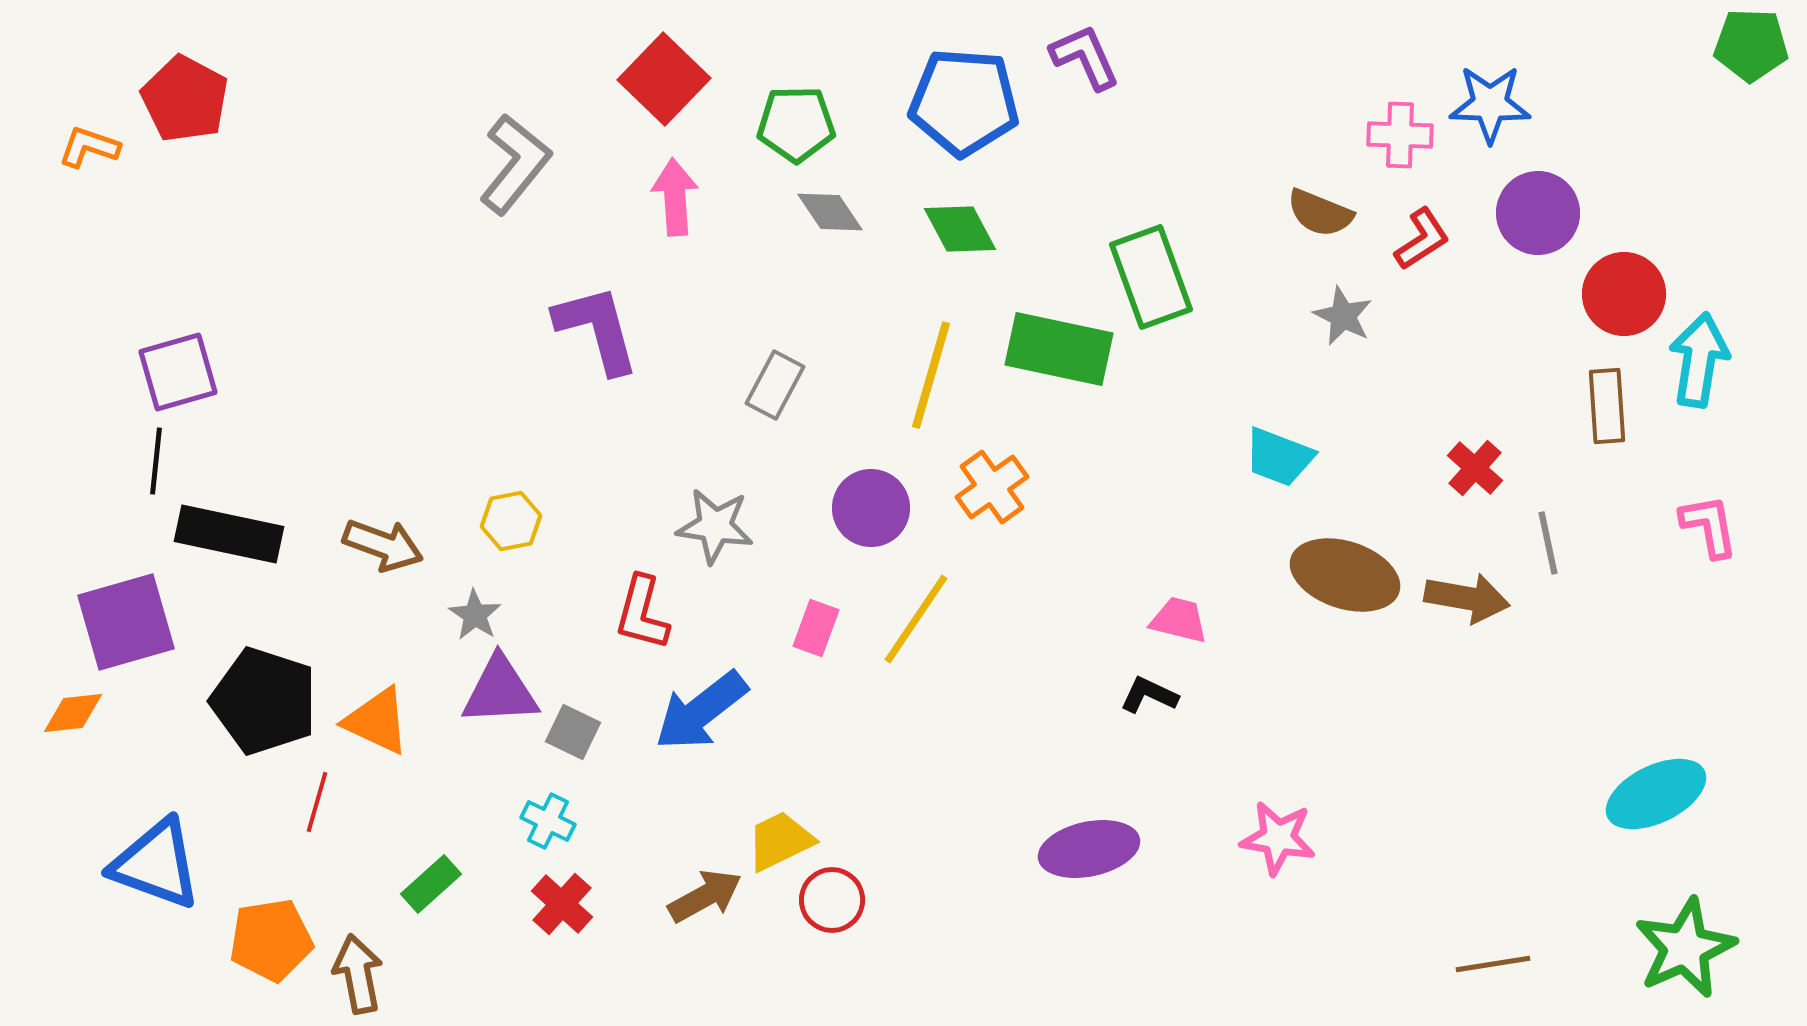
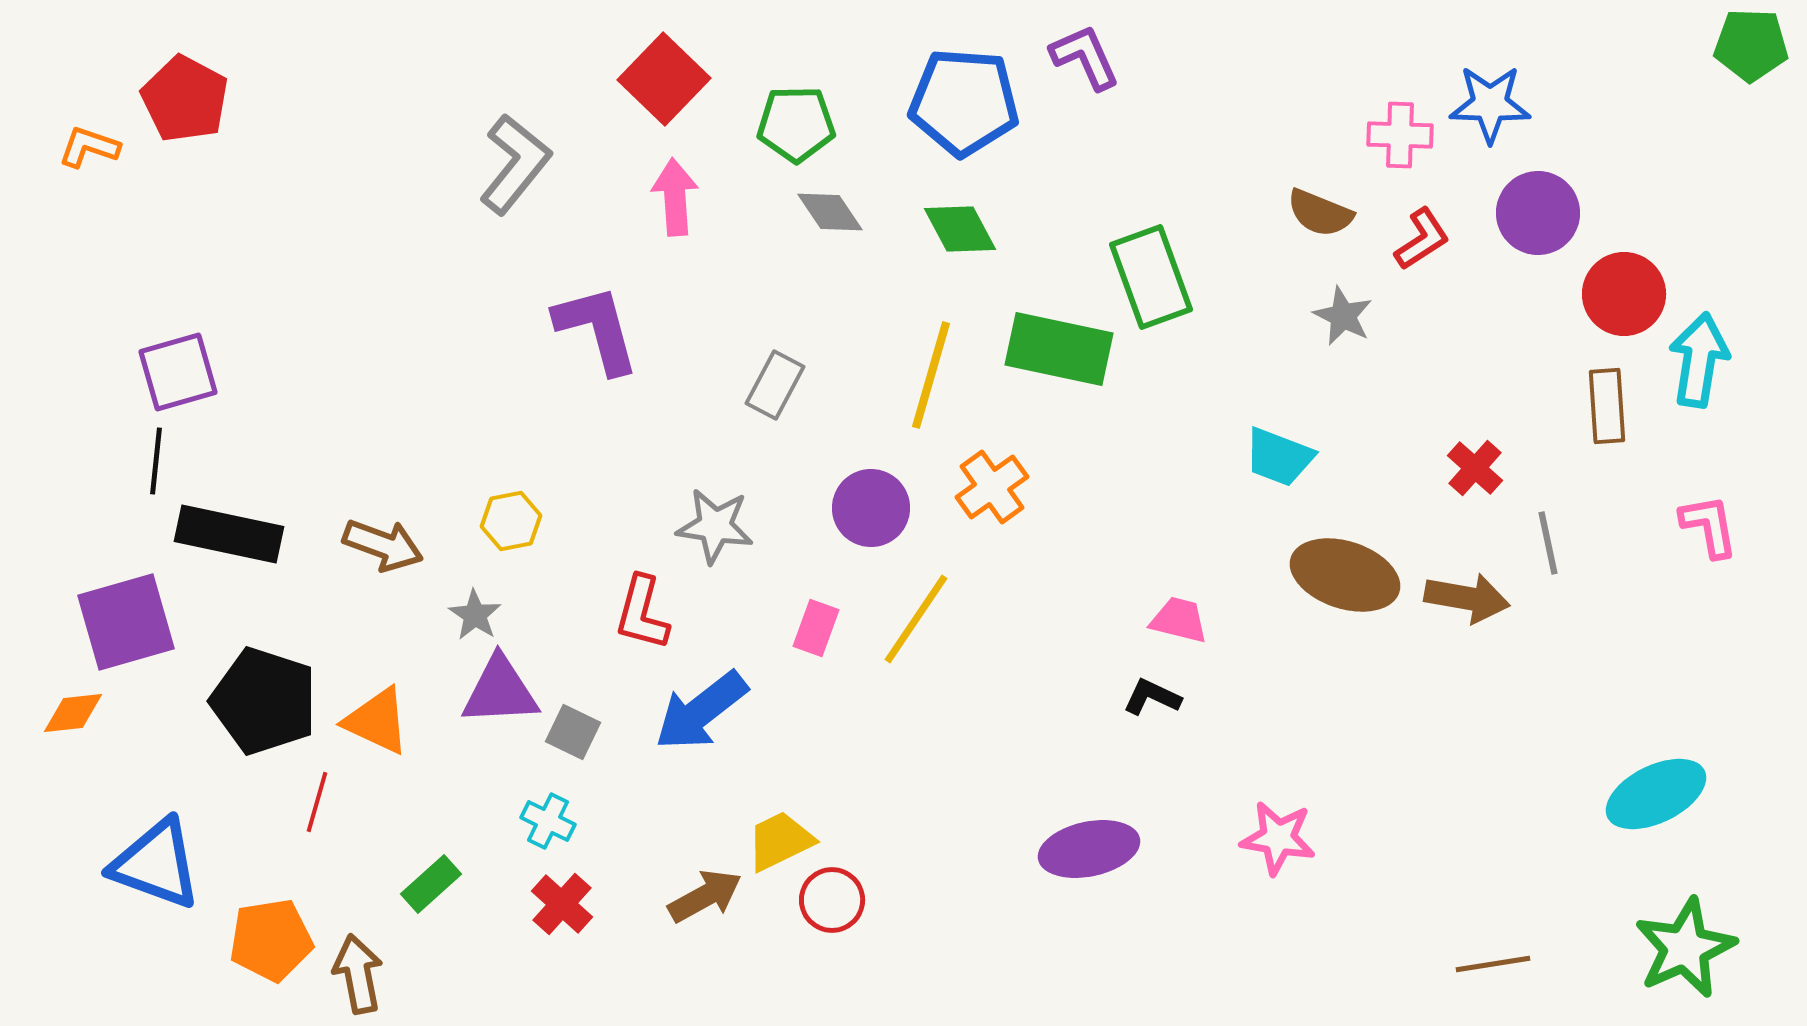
black L-shape at (1149, 695): moved 3 px right, 2 px down
